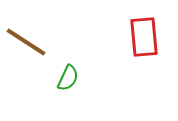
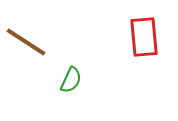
green semicircle: moved 3 px right, 2 px down
